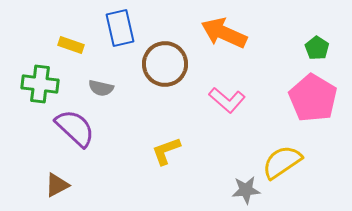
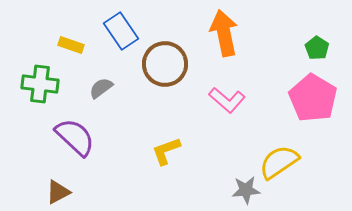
blue rectangle: moved 1 px right, 3 px down; rotated 21 degrees counterclockwise
orange arrow: rotated 54 degrees clockwise
gray semicircle: rotated 130 degrees clockwise
purple semicircle: moved 9 px down
yellow semicircle: moved 3 px left
brown triangle: moved 1 px right, 7 px down
